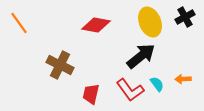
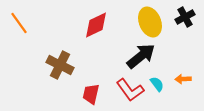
red diamond: rotated 36 degrees counterclockwise
